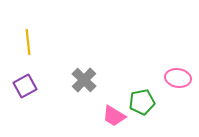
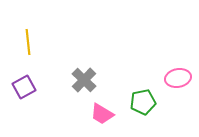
pink ellipse: rotated 20 degrees counterclockwise
purple square: moved 1 px left, 1 px down
green pentagon: moved 1 px right
pink trapezoid: moved 12 px left, 2 px up
